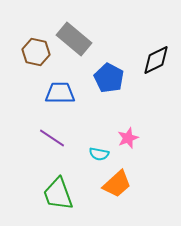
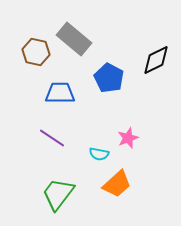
green trapezoid: rotated 57 degrees clockwise
